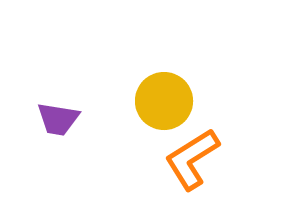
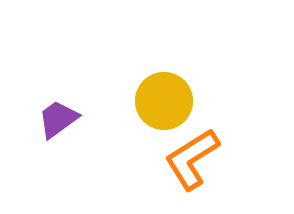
purple trapezoid: rotated 135 degrees clockwise
